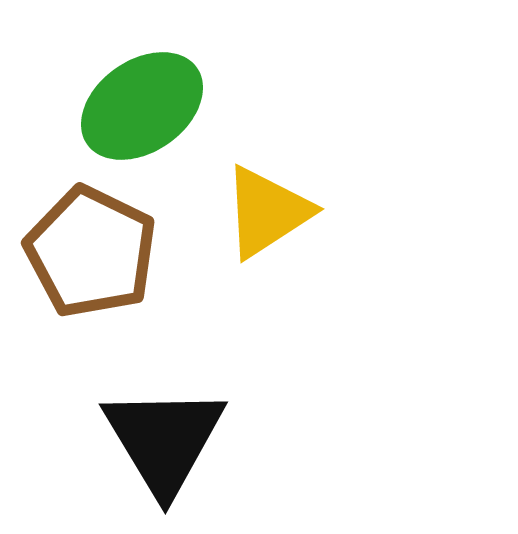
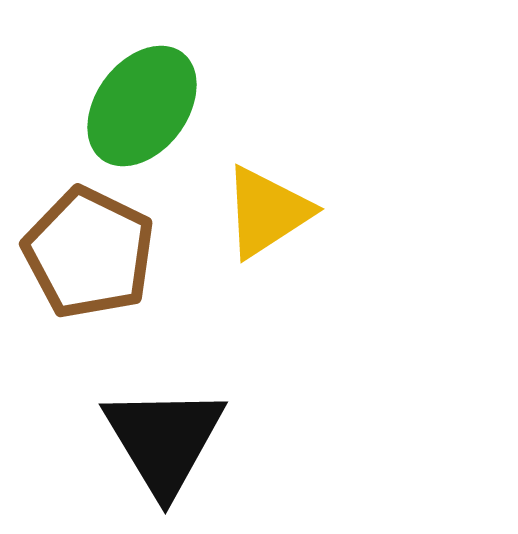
green ellipse: rotated 18 degrees counterclockwise
brown pentagon: moved 2 px left, 1 px down
